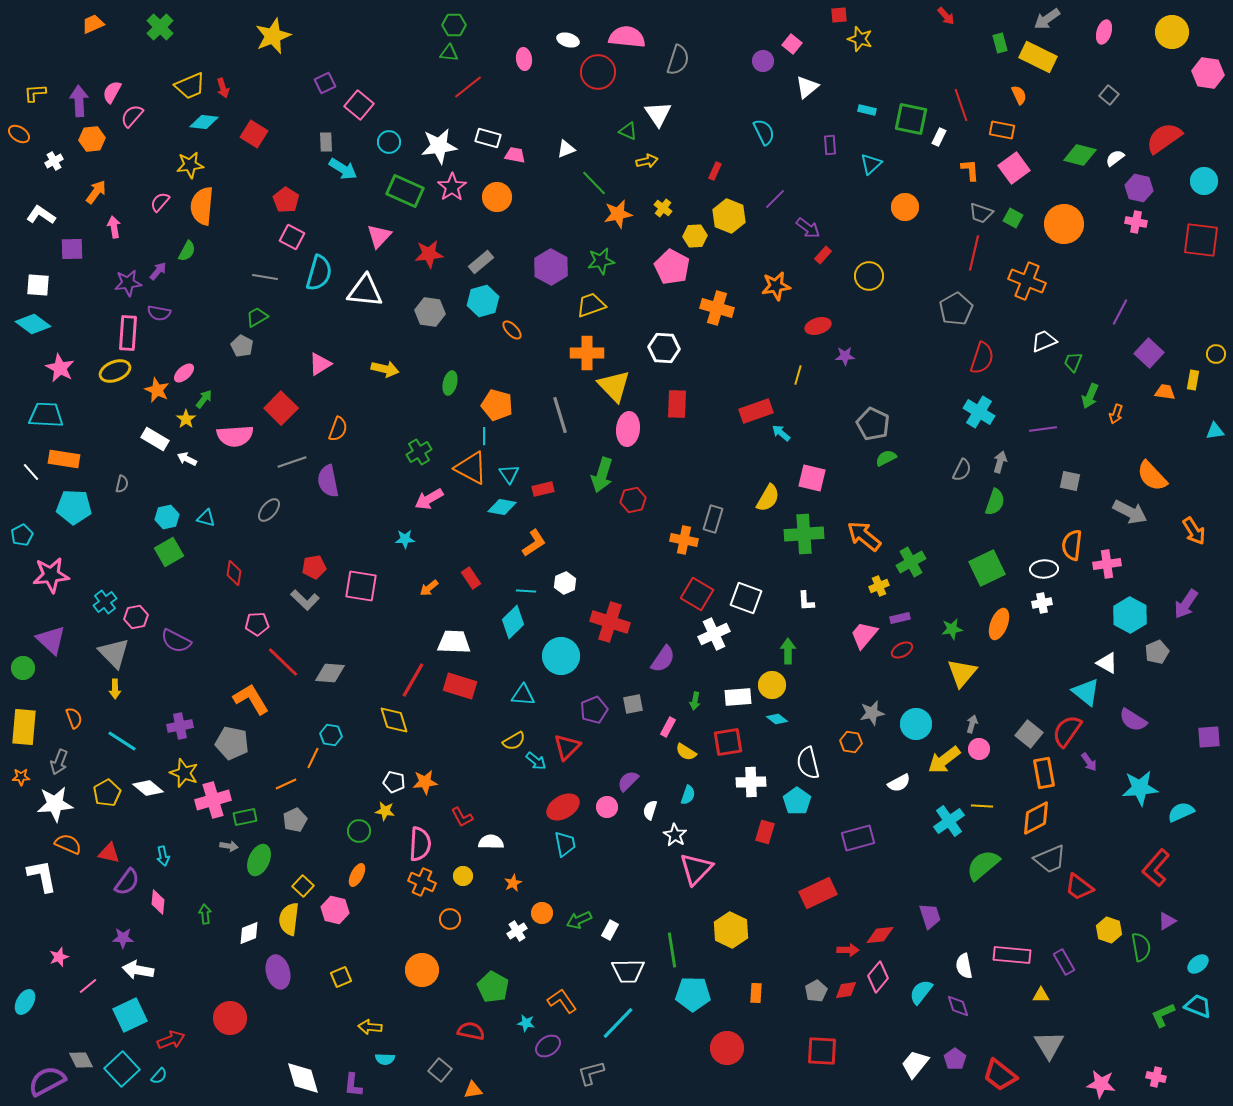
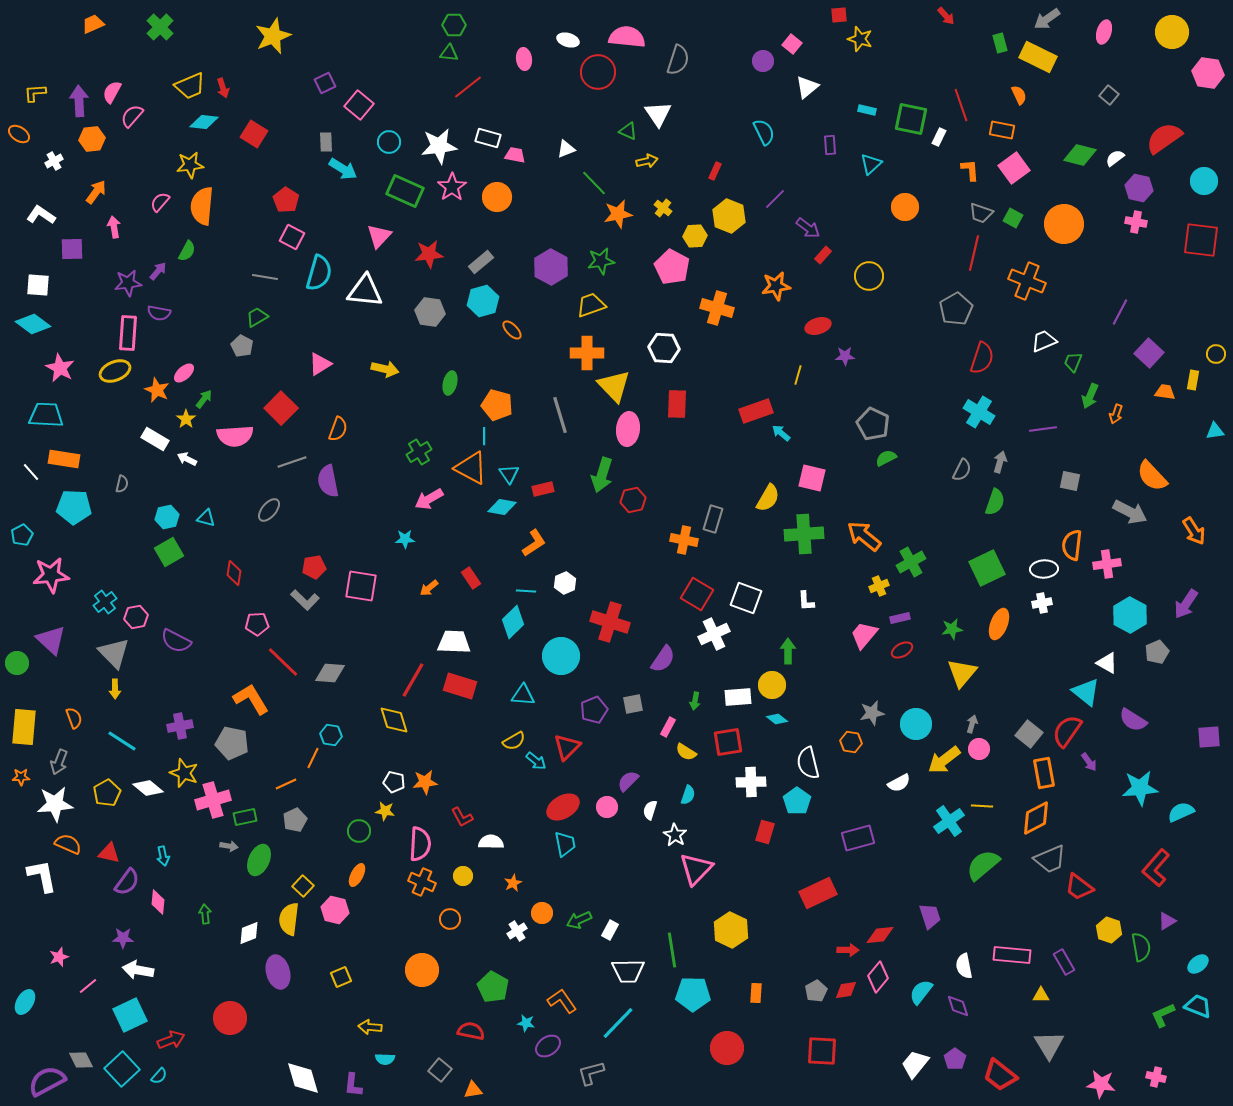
green circle at (23, 668): moved 6 px left, 5 px up
